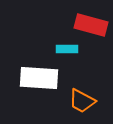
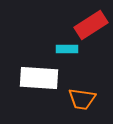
red rectangle: rotated 48 degrees counterclockwise
orange trapezoid: moved 2 px up; rotated 20 degrees counterclockwise
